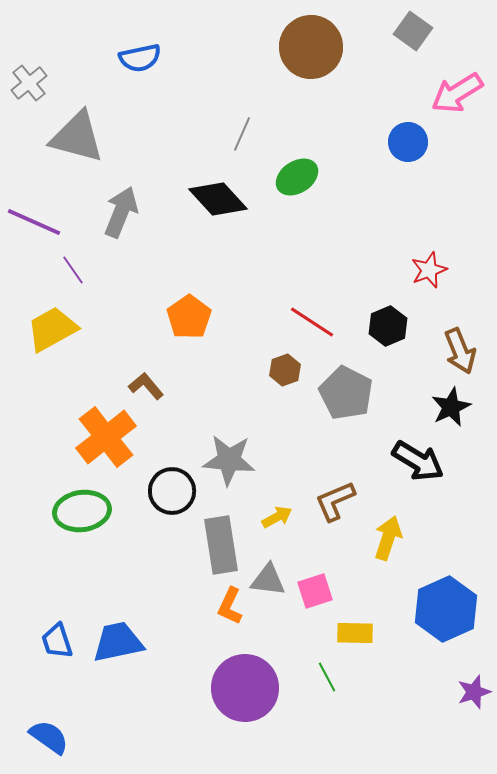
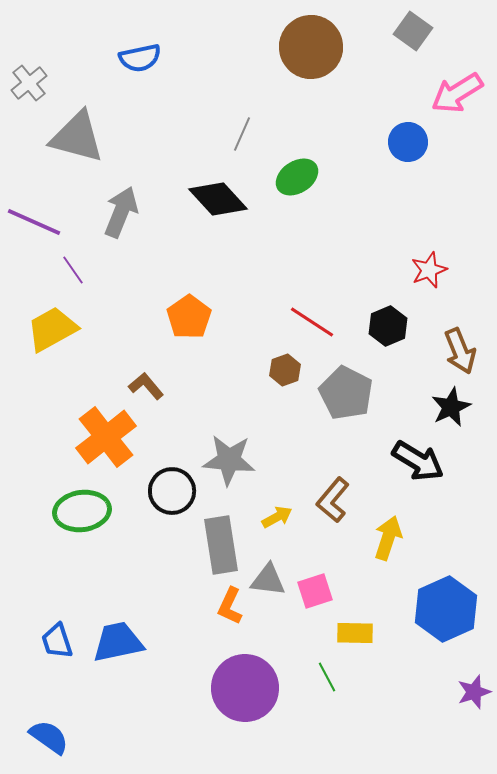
brown L-shape at (335, 501): moved 2 px left, 1 px up; rotated 27 degrees counterclockwise
